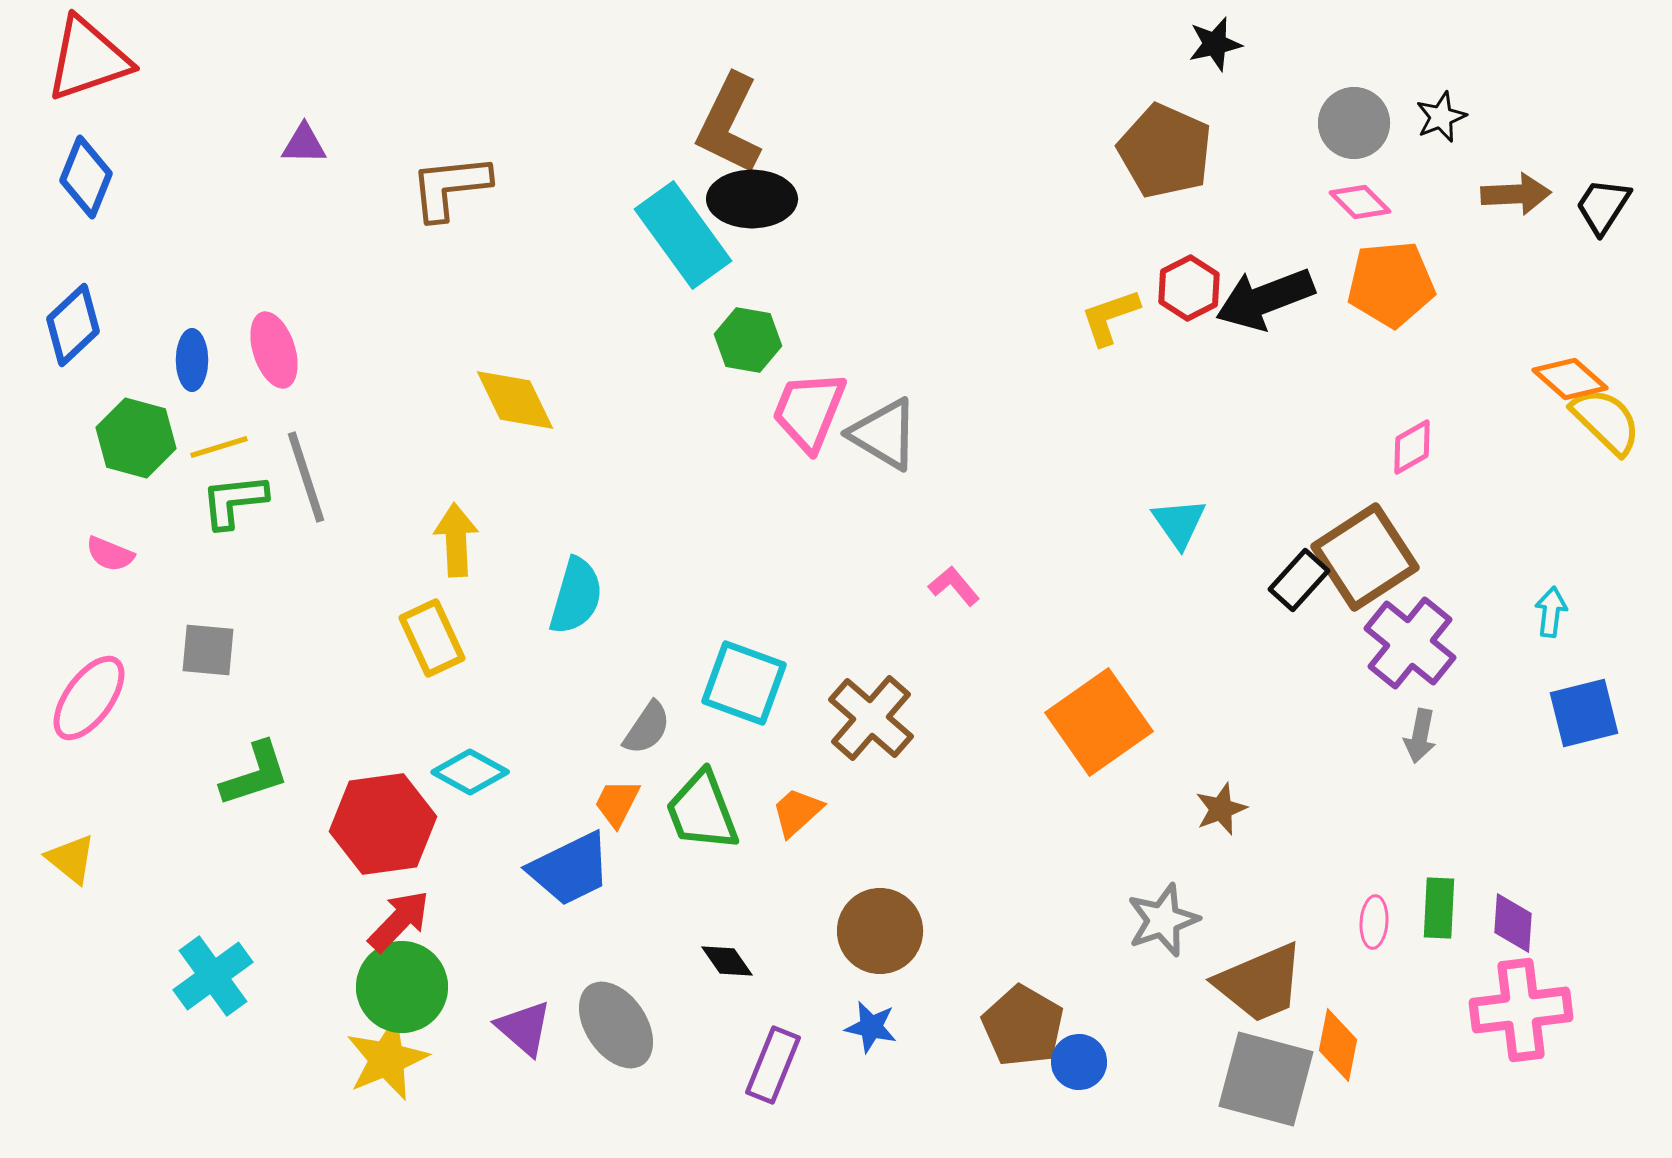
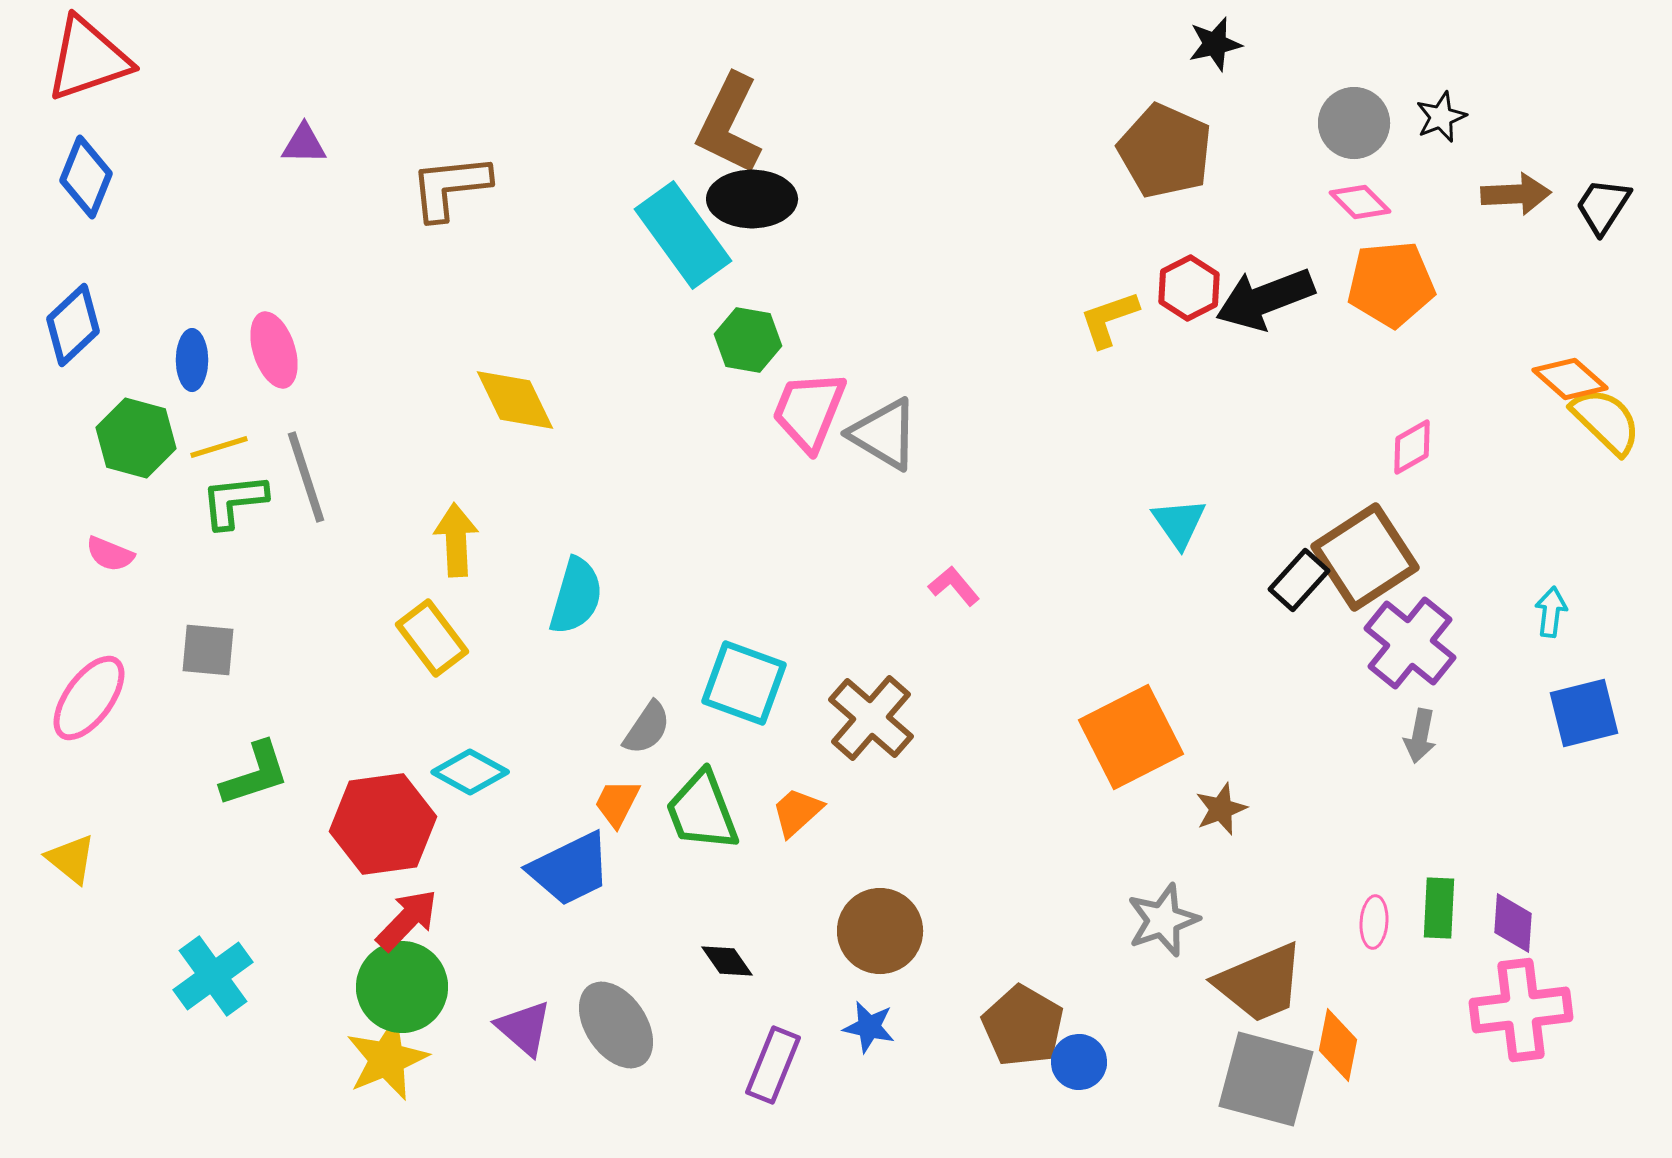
yellow L-shape at (1110, 317): moved 1 px left, 2 px down
yellow rectangle at (432, 638): rotated 12 degrees counterclockwise
orange square at (1099, 722): moved 32 px right, 15 px down; rotated 8 degrees clockwise
red arrow at (399, 921): moved 8 px right, 1 px up
blue star at (871, 1027): moved 2 px left
